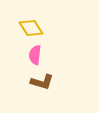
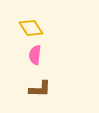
brown L-shape: moved 2 px left, 7 px down; rotated 15 degrees counterclockwise
